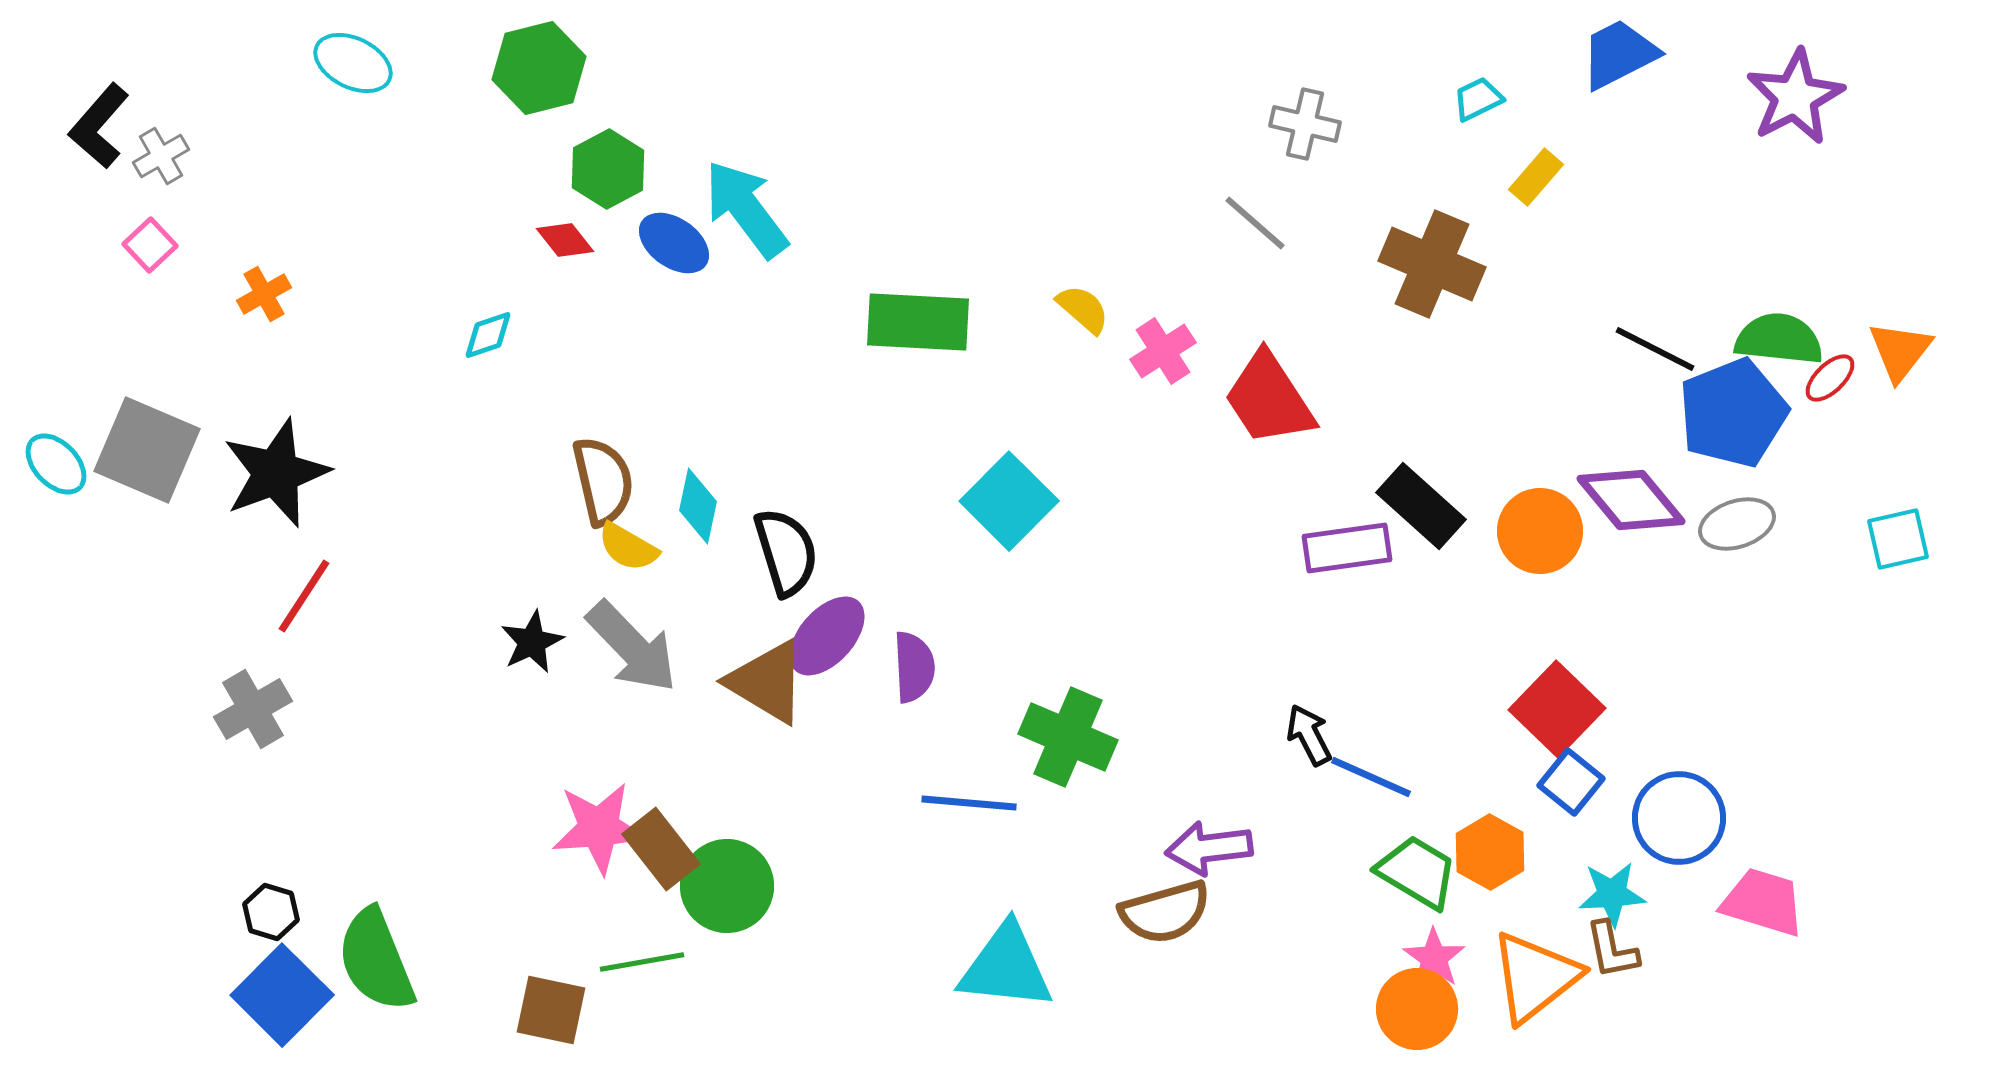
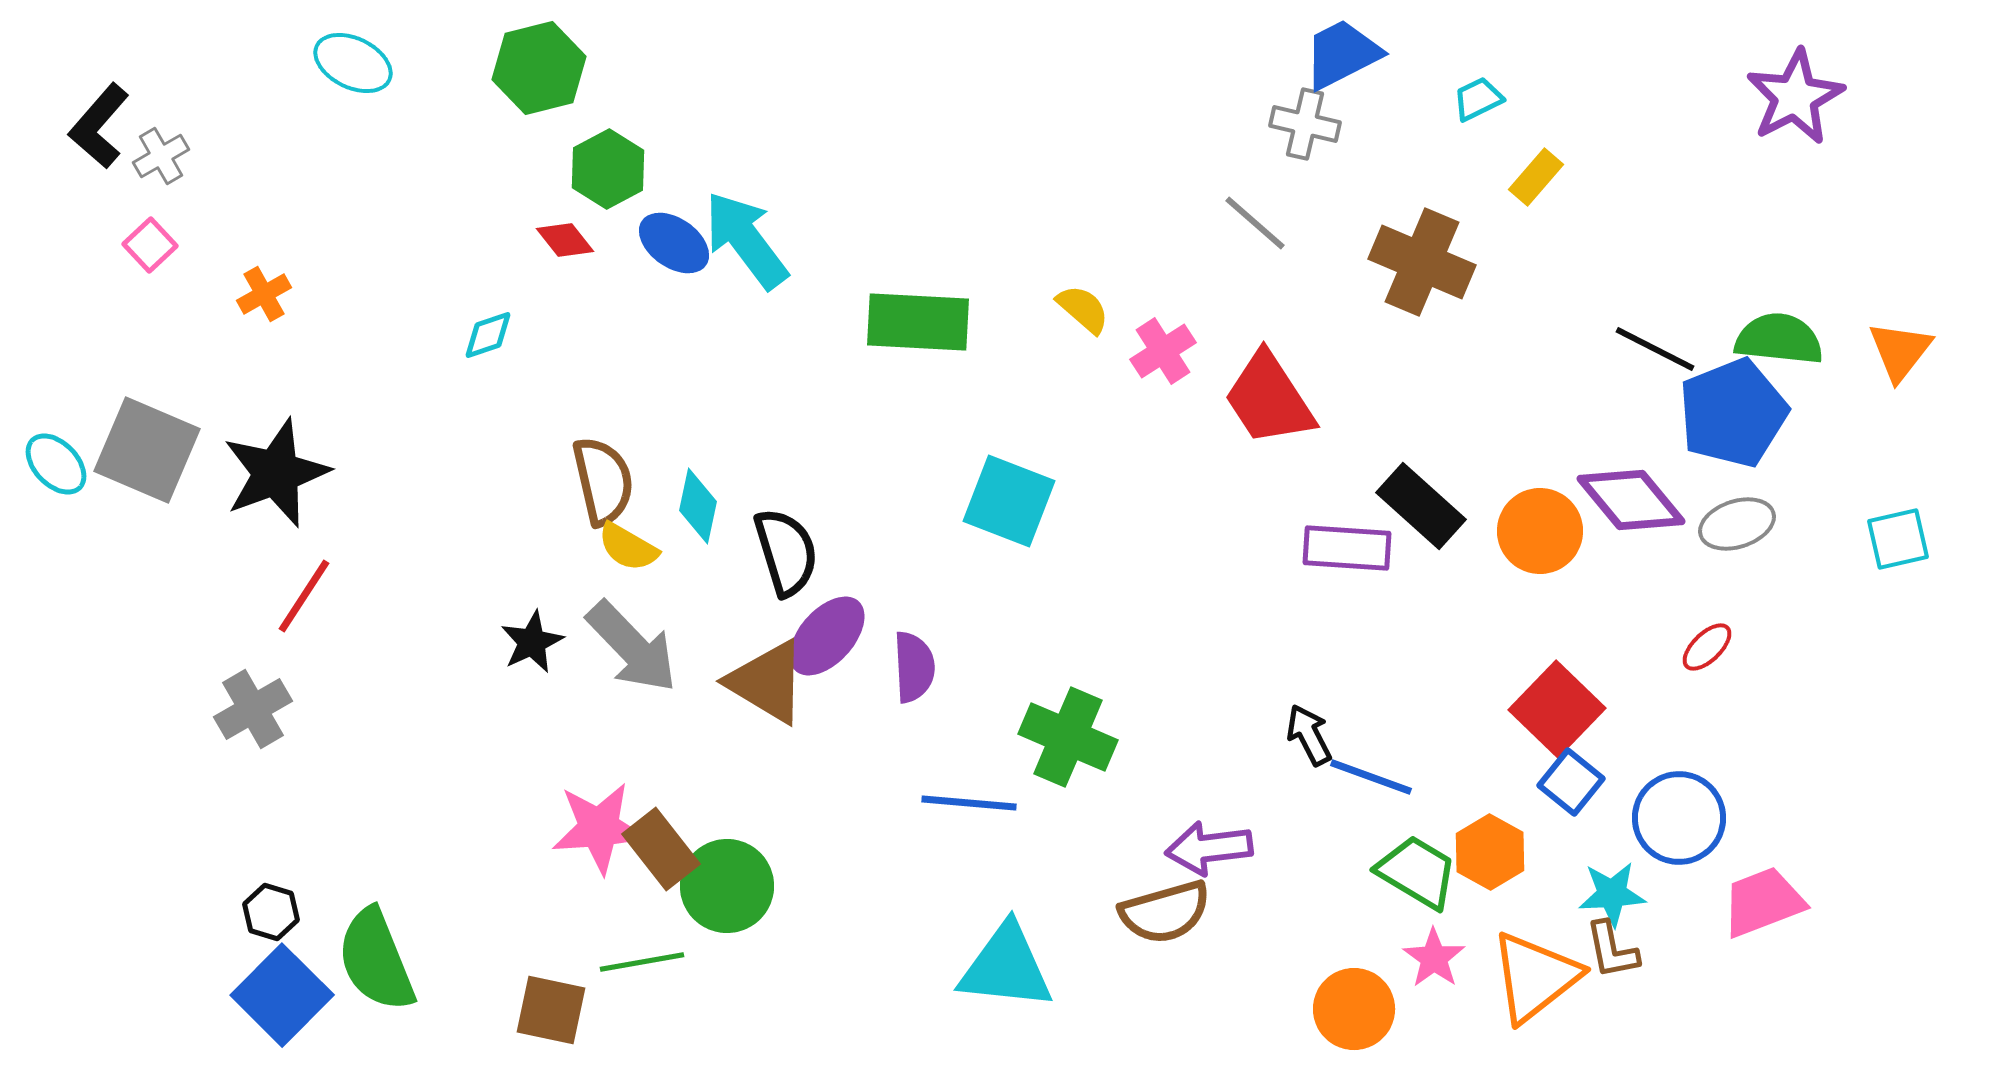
blue trapezoid at (1619, 54): moved 277 px left
cyan arrow at (746, 209): moved 31 px down
brown cross at (1432, 264): moved 10 px left, 2 px up
red ellipse at (1830, 378): moved 123 px left, 269 px down
cyan square at (1009, 501): rotated 24 degrees counterclockwise
purple rectangle at (1347, 548): rotated 12 degrees clockwise
blue line at (1371, 777): rotated 4 degrees counterclockwise
pink trapezoid at (1763, 902): rotated 38 degrees counterclockwise
orange circle at (1417, 1009): moved 63 px left
